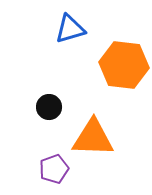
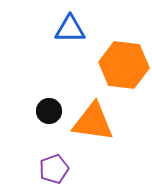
blue triangle: rotated 16 degrees clockwise
black circle: moved 4 px down
orange triangle: moved 16 px up; rotated 6 degrees clockwise
